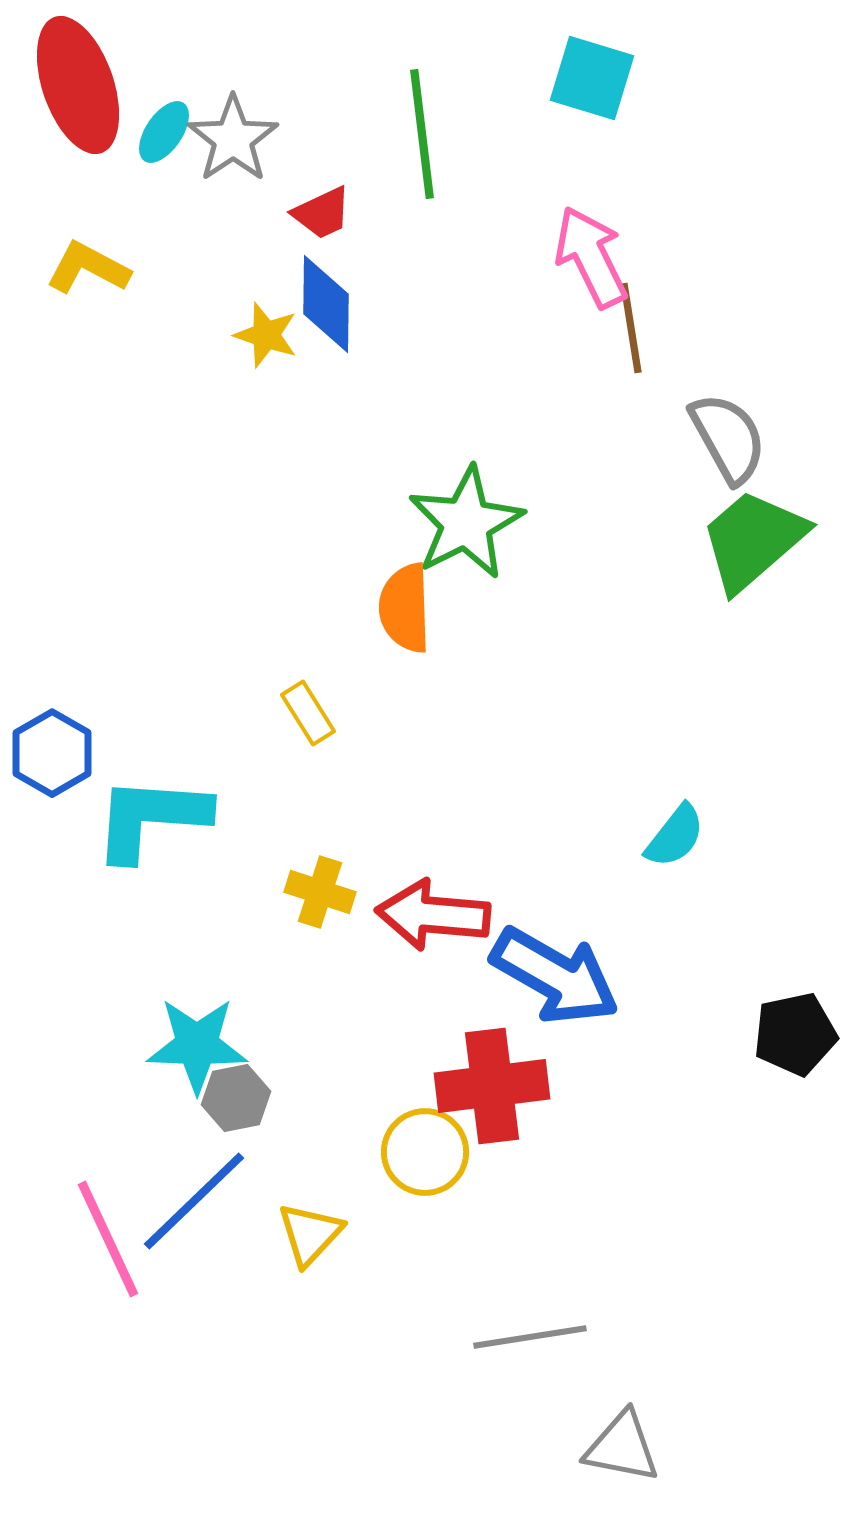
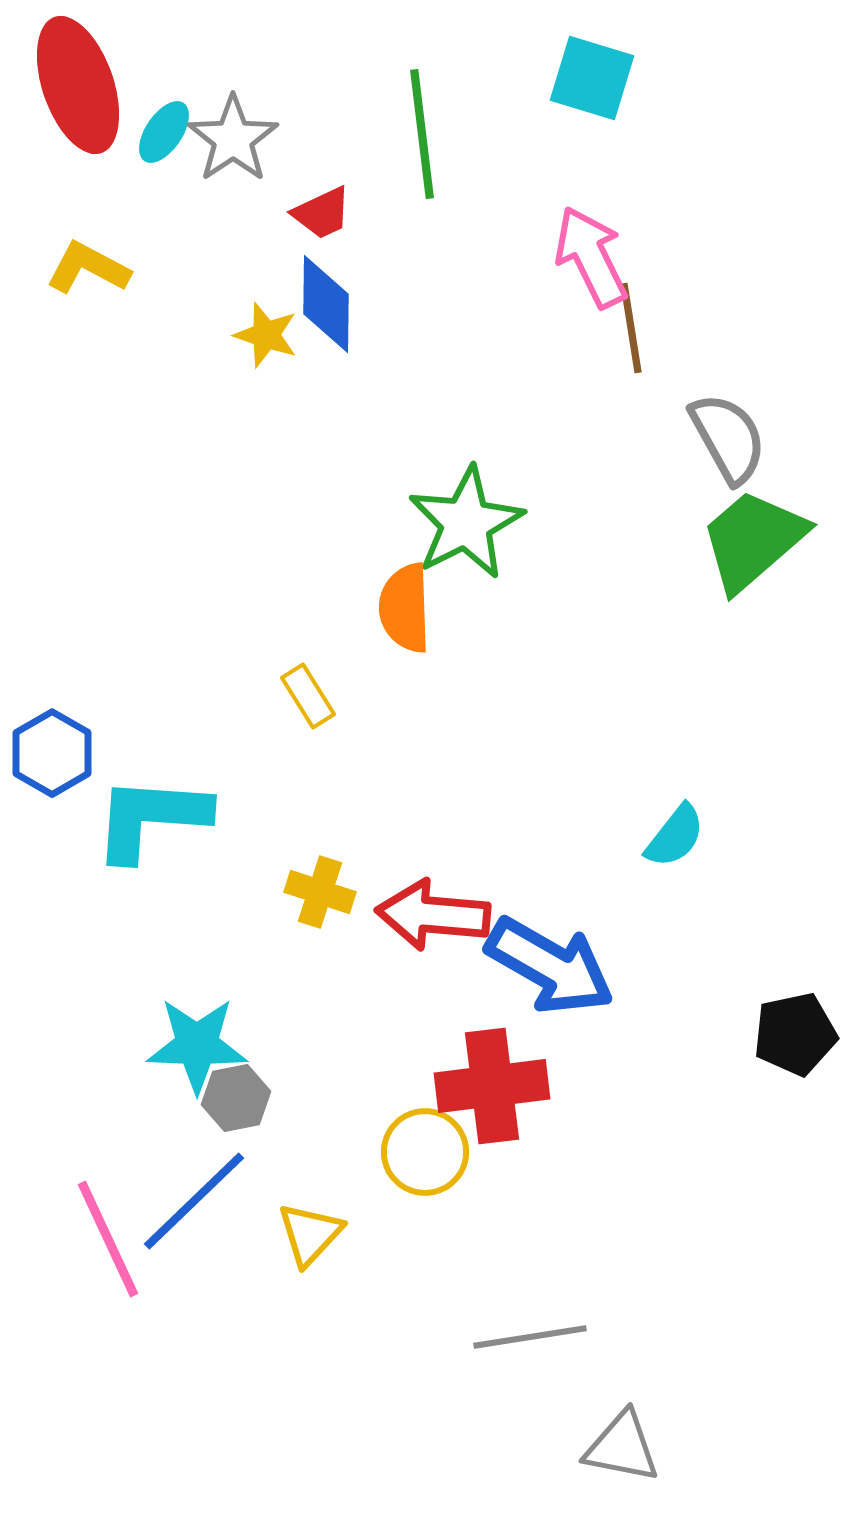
yellow rectangle: moved 17 px up
blue arrow: moved 5 px left, 10 px up
